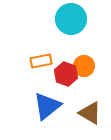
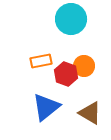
blue triangle: moved 1 px left, 1 px down
